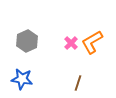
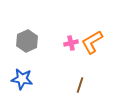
pink cross: rotated 32 degrees clockwise
brown line: moved 2 px right, 2 px down
